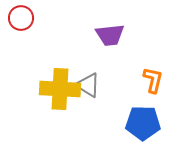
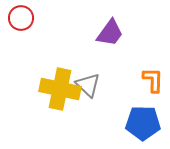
purple trapezoid: moved 2 px up; rotated 48 degrees counterclockwise
orange L-shape: rotated 12 degrees counterclockwise
gray triangle: rotated 12 degrees clockwise
yellow cross: rotated 9 degrees clockwise
